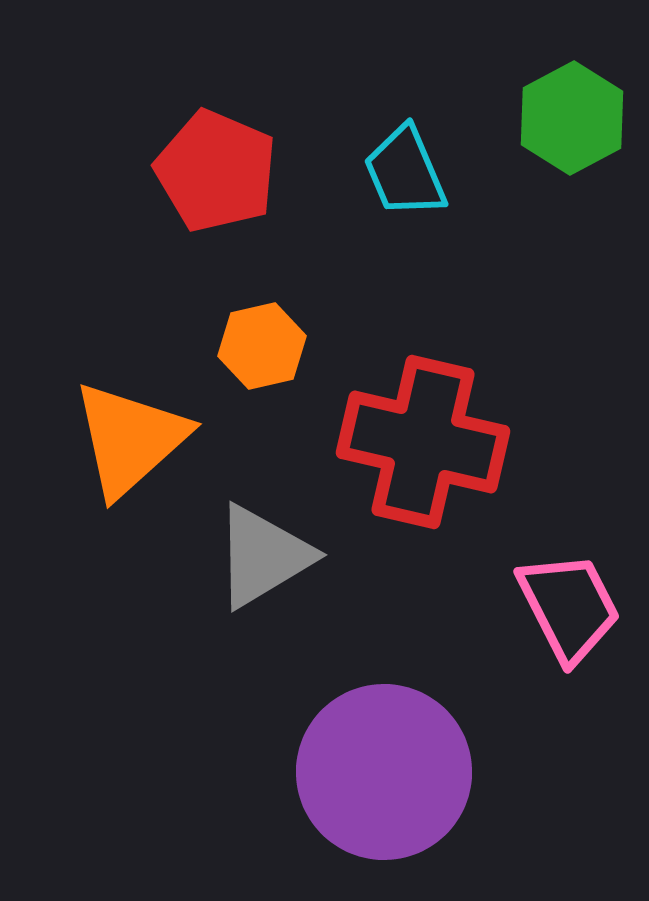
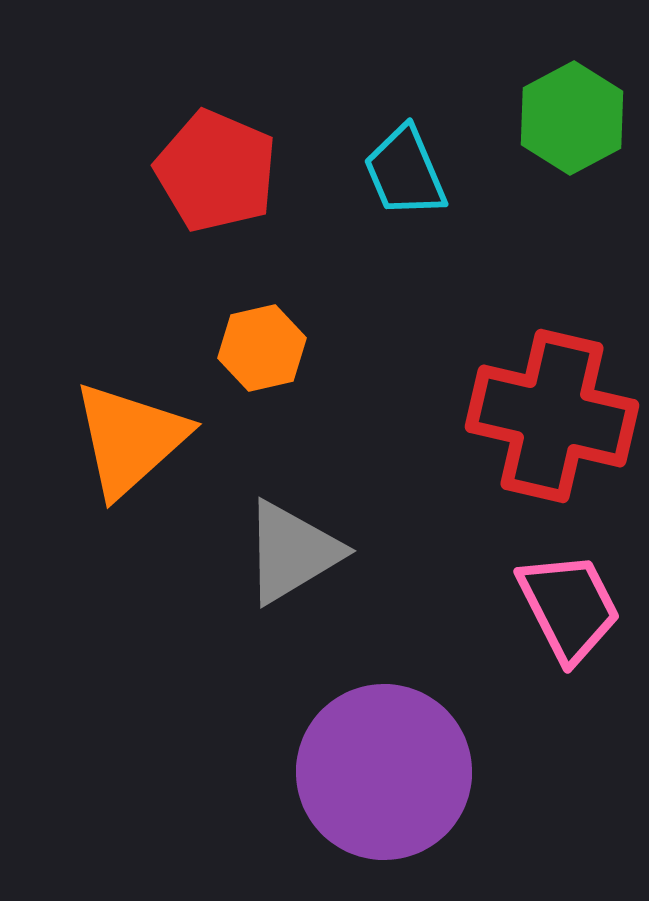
orange hexagon: moved 2 px down
red cross: moved 129 px right, 26 px up
gray triangle: moved 29 px right, 4 px up
